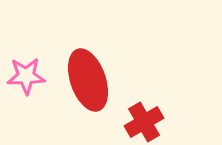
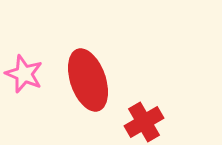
pink star: moved 2 px left, 2 px up; rotated 24 degrees clockwise
